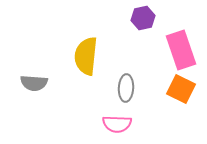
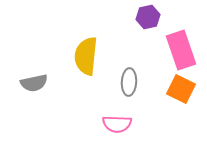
purple hexagon: moved 5 px right, 1 px up
gray semicircle: rotated 16 degrees counterclockwise
gray ellipse: moved 3 px right, 6 px up
